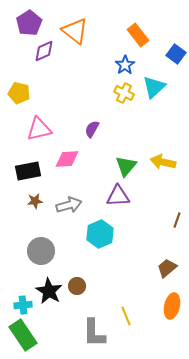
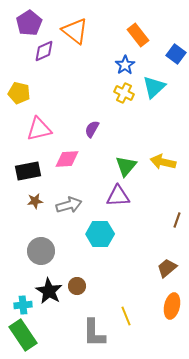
cyan hexagon: rotated 24 degrees clockwise
